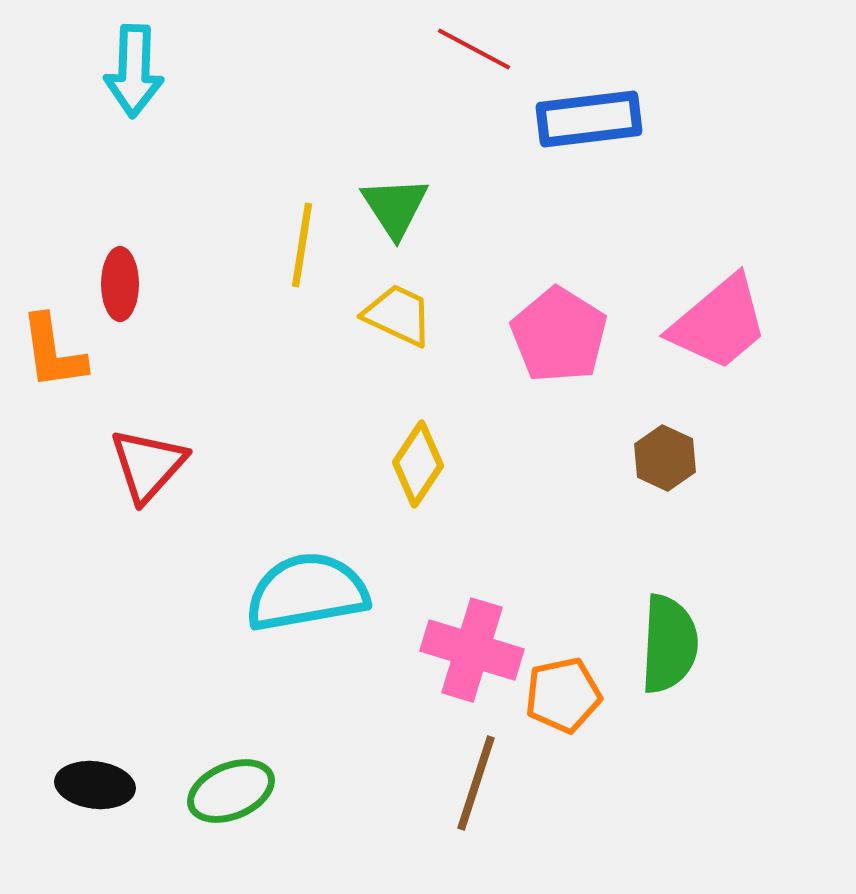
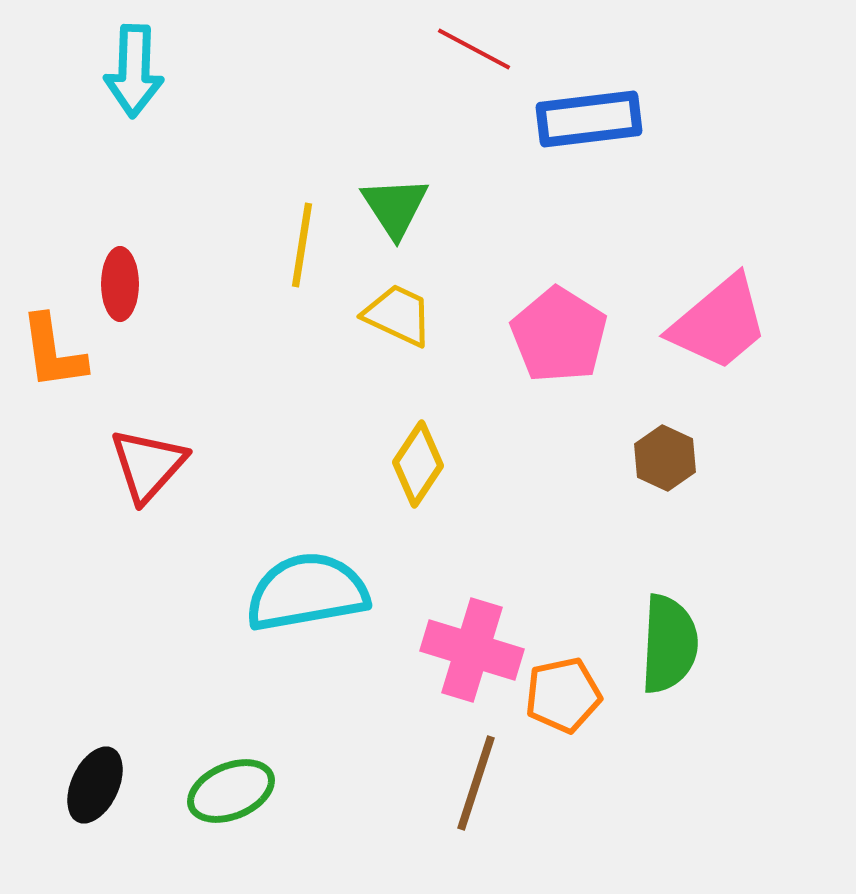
black ellipse: rotated 72 degrees counterclockwise
